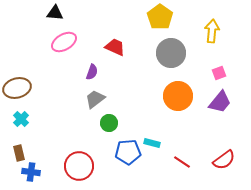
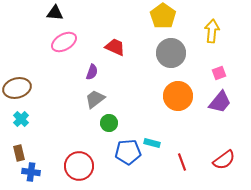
yellow pentagon: moved 3 px right, 1 px up
red line: rotated 36 degrees clockwise
